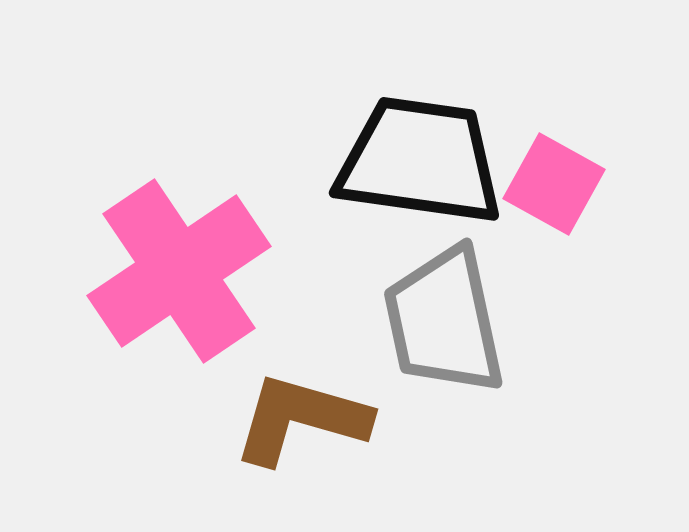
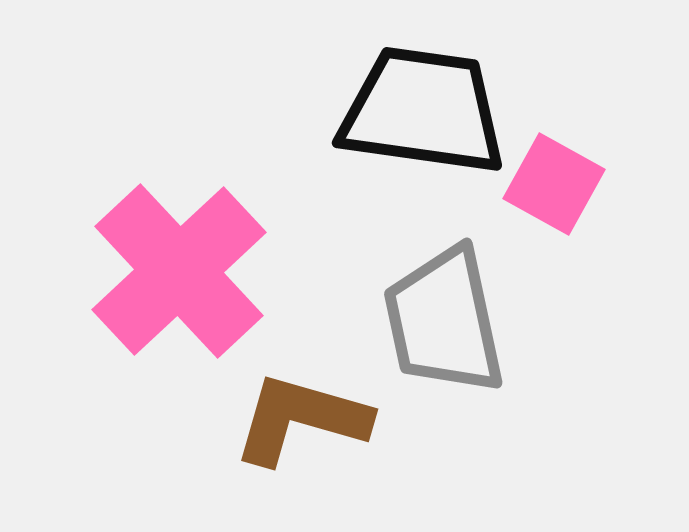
black trapezoid: moved 3 px right, 50 px up
pink cross: rotated 9 degrees counterclockwise
